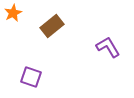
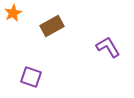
brown rectangle: rotated 10 degrees clockwise
